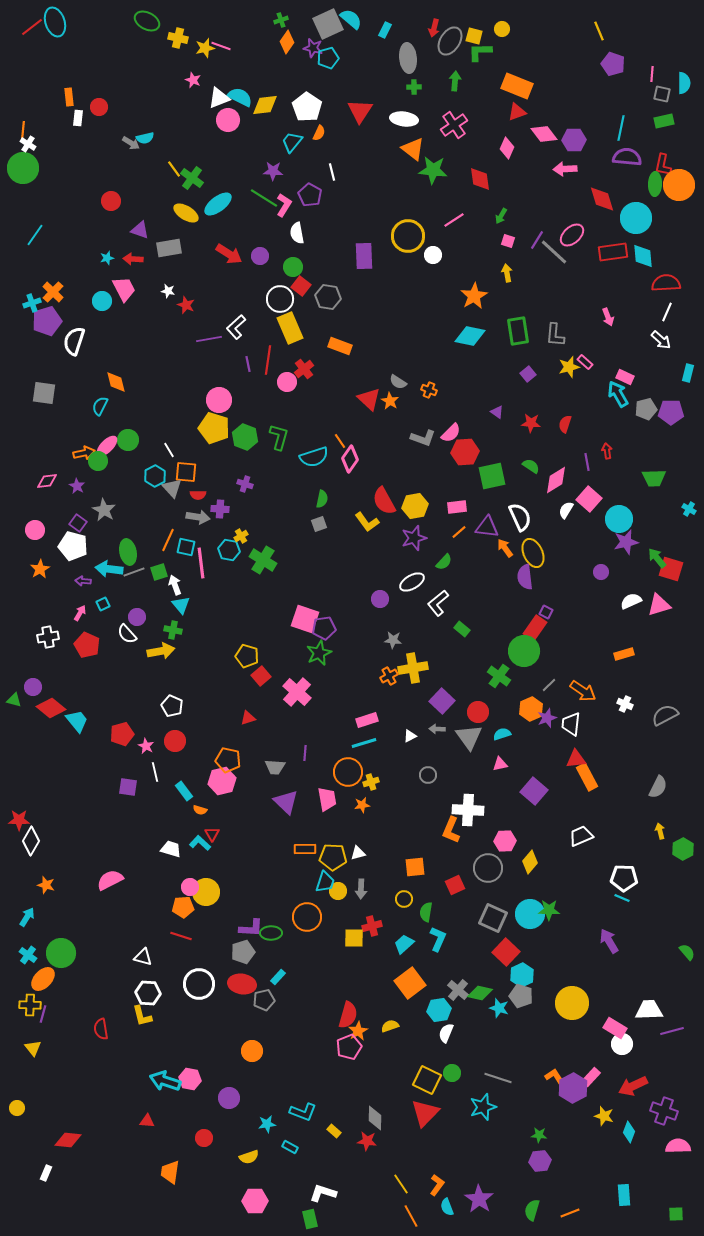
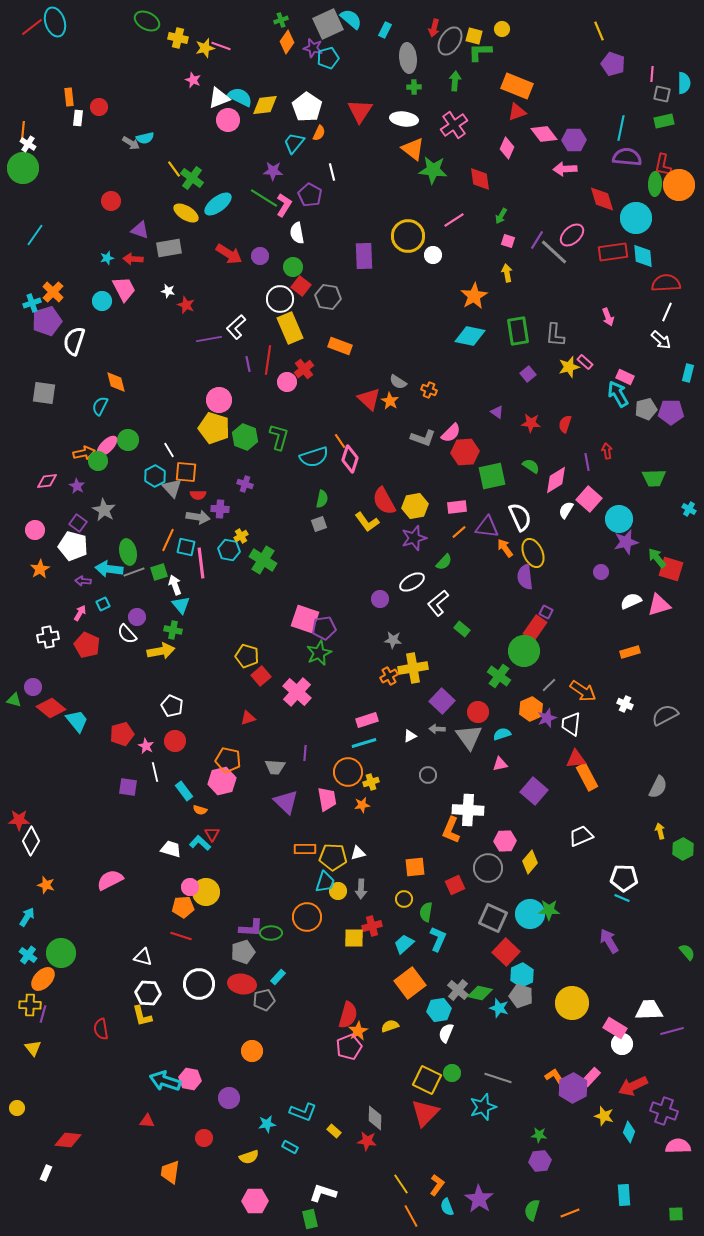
cyan trapezoid at (292, 142): moved 2 px right, 1 px down
pink diamond at (350, 459): rotated 16 degrees counterclockwise
orange rectangle at (624, 654): moved 6 px right, 2 px up
